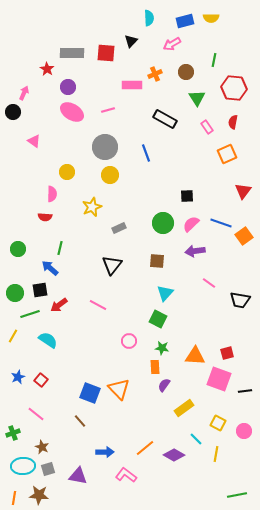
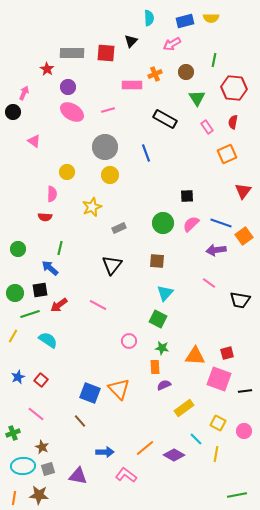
purple arrow at (195, 251): moved 21 px right, 1 px up
purple semicircle at (164, 385): rotated 32 degrees clockwise
